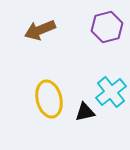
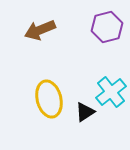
black triangle: rotated 20 degrees counterclockwise
